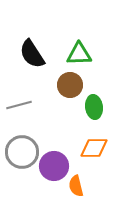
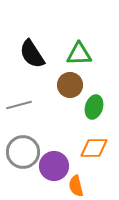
green ellipse: rotated 25 degrees clockwise
gray circle: moved 1 px right
